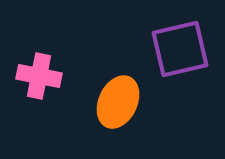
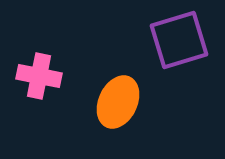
purple square: moved 1 px left, 9 px up; rotated 4 degrees counterclockwise
